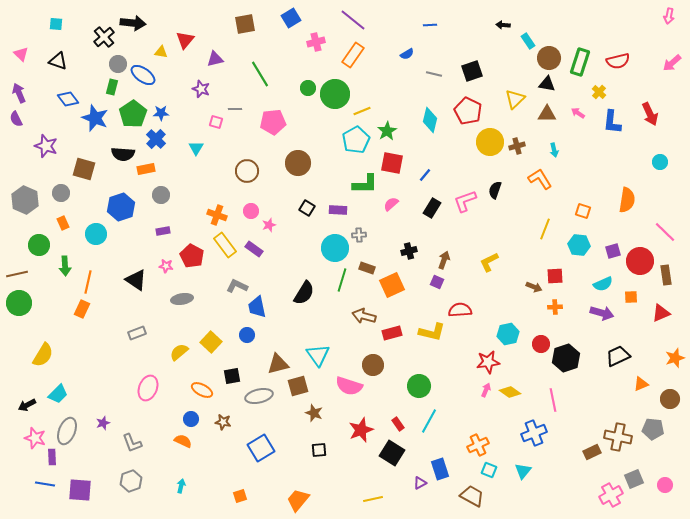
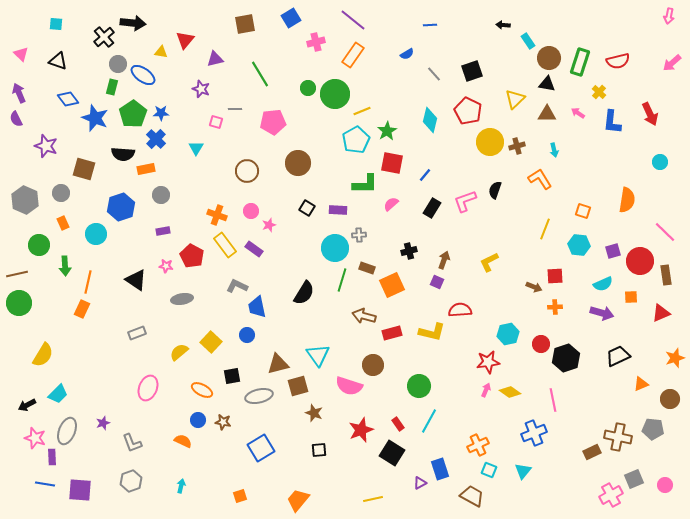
gray line at (434, 74): rotated 35 degrees clockwise
blue circle at (191, 419): moved 7 px right, 1 px down
